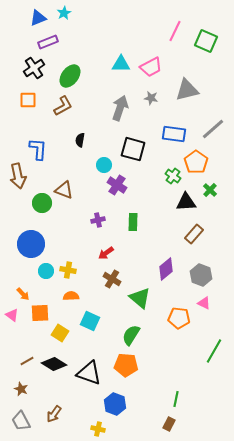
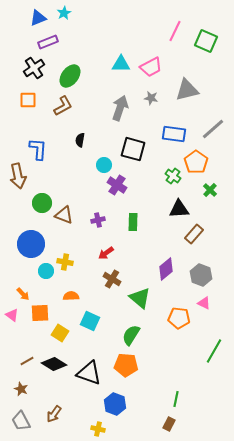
brown triangle at (64, 190): moved 25 px down
black triangle at (186, 202): moved 7 px left, 7 px down
yellow cross at (68, 270): moved 3 px left, 8 px up
